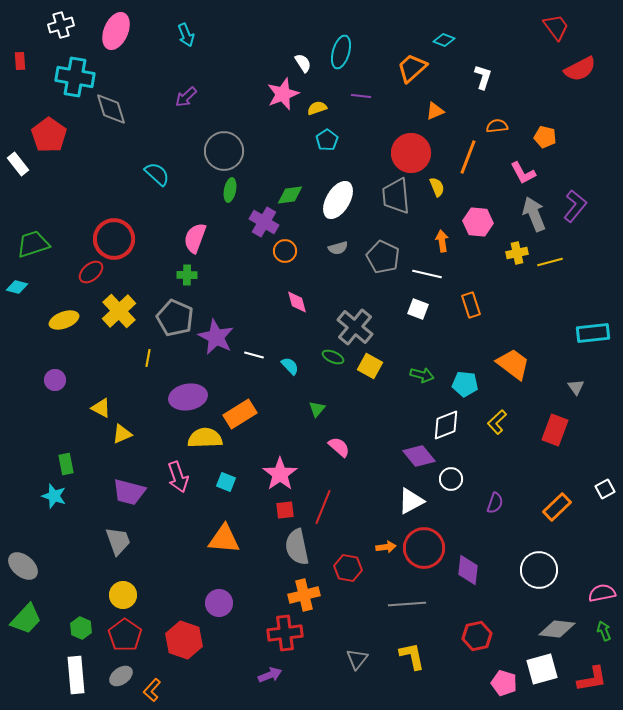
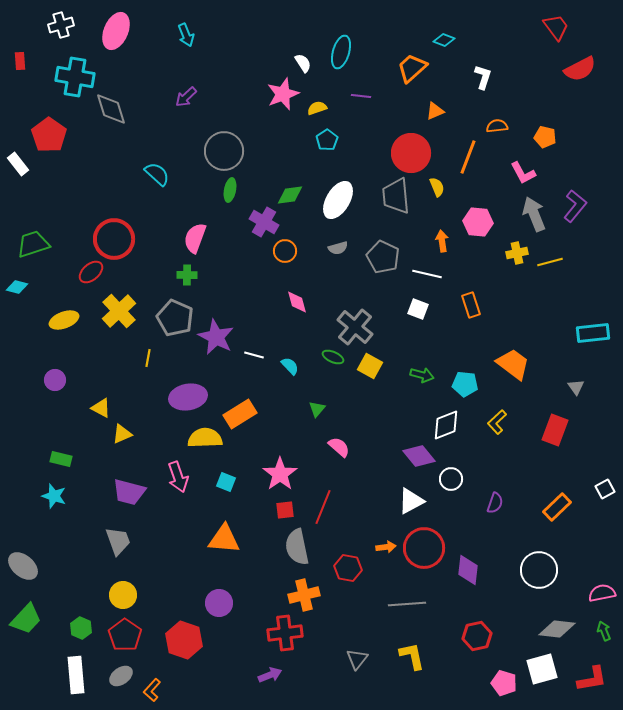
green rectangle at (66, 464): moved 5 px left, 5 px up; rotated 65 degrees counterclockwise
